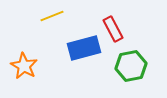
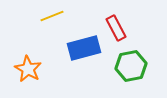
red rectangle: moved 3 px right, 1 px up
orange star: moved 4 px right, 3 px down
